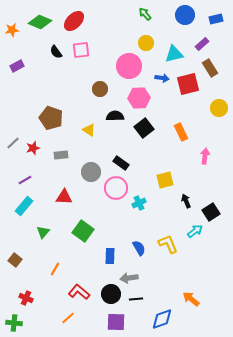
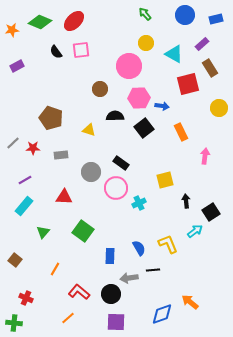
cyan triangle at (174, 54): rotated 42 degrees clockwise
blue arrow at (162, 78): moved 28 px down
yellow triangle at (89, 130): rotated 16 degrees counterclockwise
red star at (33, 148): rotated 16 degrees clockwise
black arrow at (186, 201): rotated 16 degrees clockwise
black line at (136, 299): moved 17 px right, 29 px up
orange arrow at (191, 299): moved 1 px left, 3 px down
blue diamond at (162, 319): moved 5 px up
